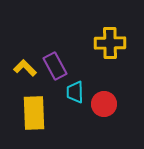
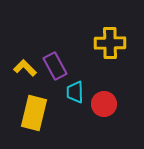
yellow rectangle: rotated 16 degrees clockwise
